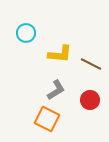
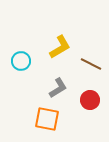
cyan circle: moved 5 px left, 28 px down
yellow L-shape: moved 7 px up; rotated 35 degrees counterclockwise
gray L-shape: moved 2 px right, 2 px up
orange square: rotated 15 degrees counterclockwise
